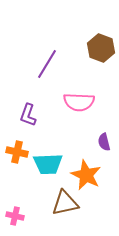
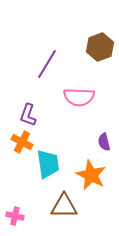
brown hexagon: moved 1 px left, 1 px up; rotated 20 degrees clockwise
pink semicircle: moved 5 px up
orange cross: moved 5 px right, 10 px up; rotated 15 degrees clockwise
cyan trapezoid: rotated 96 degrees counterclockwise
orange star: moved 5 px right
brown triangle: moved 1 px left, 3 px down; rotated 12 degrees clockwise
